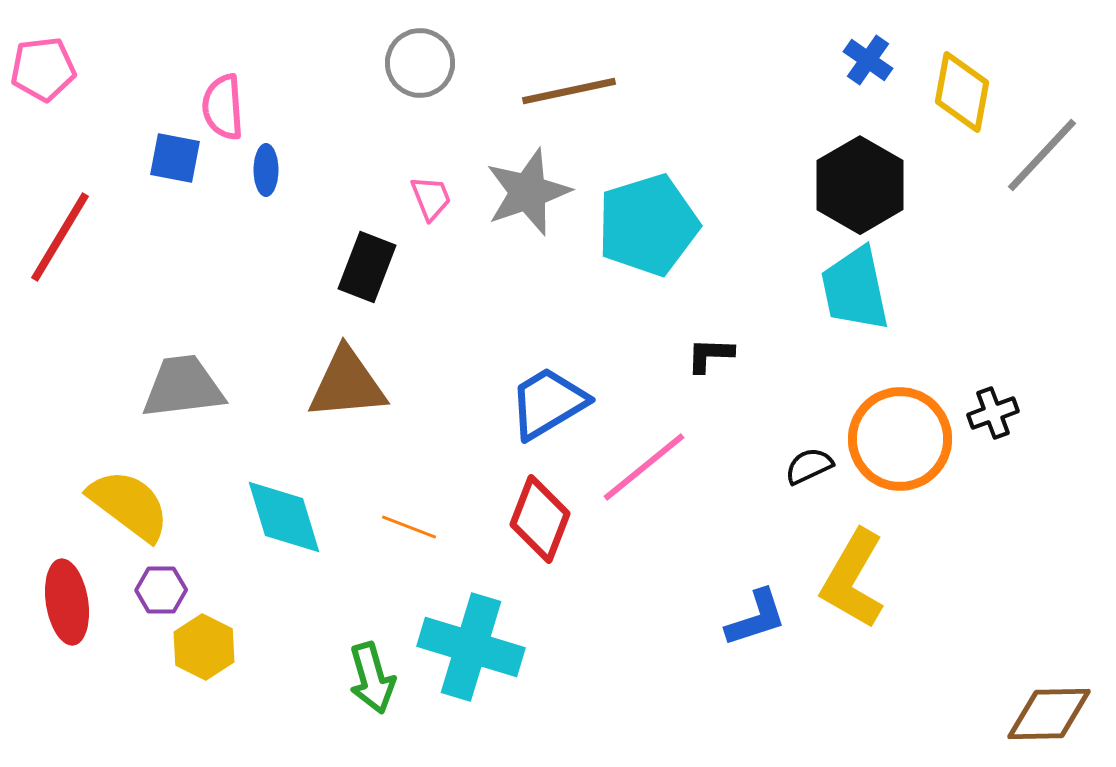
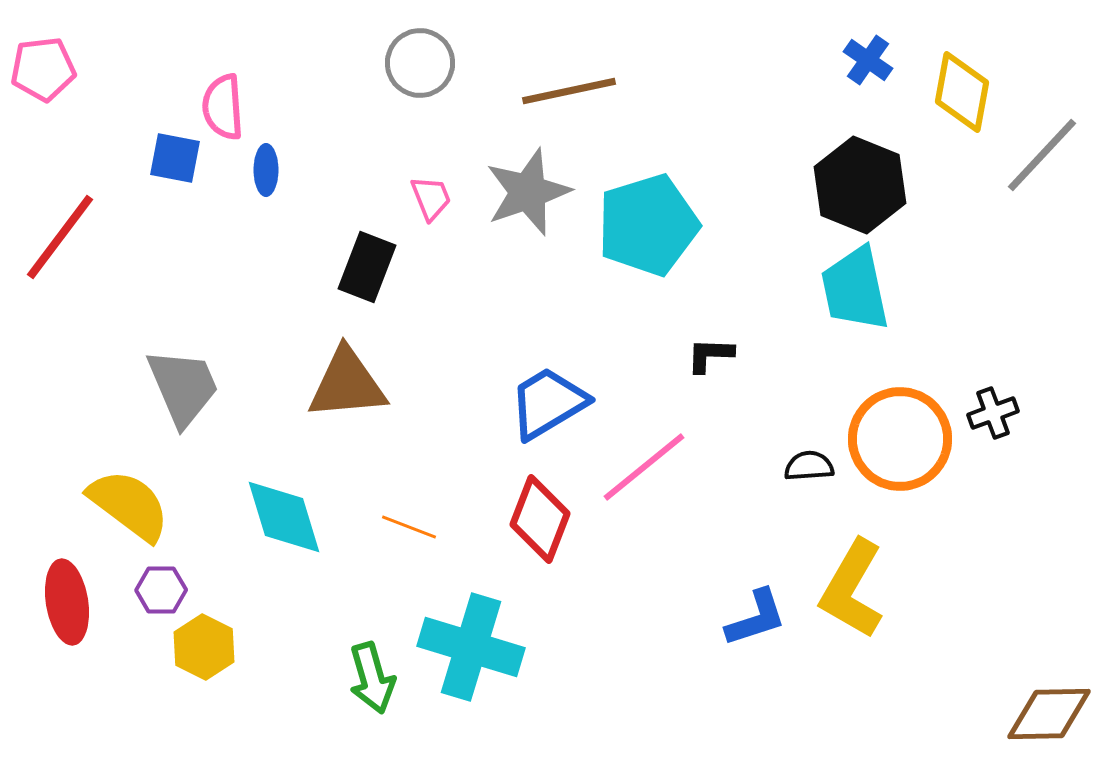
black hexagon: rotated 8 degrees counterclockwise
red line: rotated 6 degrees clockwise
gray trapezoid: rotated 74 degrees clockwise
black semicircle: rotated 21 degrees clockwise
yellow L-shape: moved 1 px left, 10 px down
